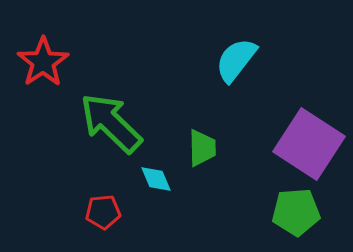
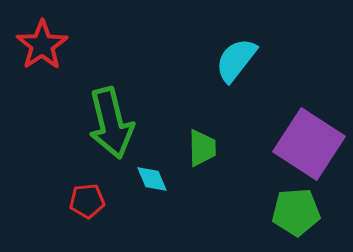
red star: moved 1 px left, 17 px up
green arrow: rotated 148 degrees counterclockwise
cyan diamond: moved 4 px left
red pentagon: moved 16 px left, 11 px up
